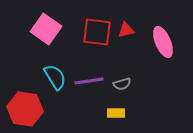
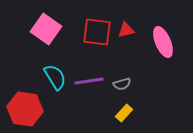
yellow rectangle: moved 8 px right; rotated 48 degrees counterclockwise
